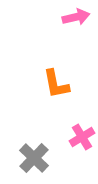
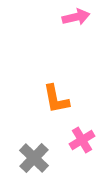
orange L-shape: moved 15 px down
pink cross: moved 3 px down
